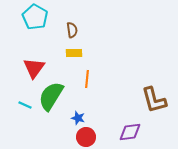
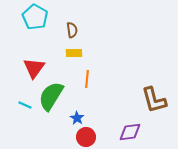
blue star: moved 1 px left; rotated 16 degrees clockwise
